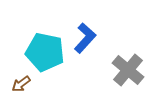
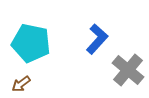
blue L-shape: moved 12 px right, 1 px down
cyan pentagon: moved 14 px left, 9 px up
